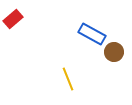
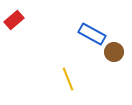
red rectangle: moved 1 px right, 1 px down
